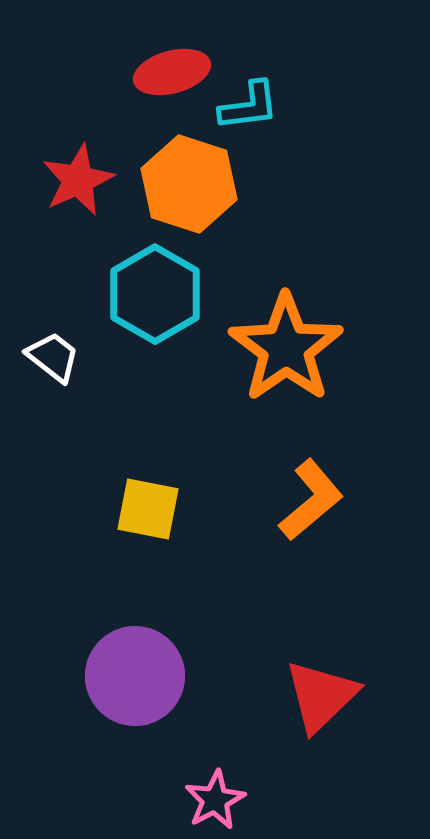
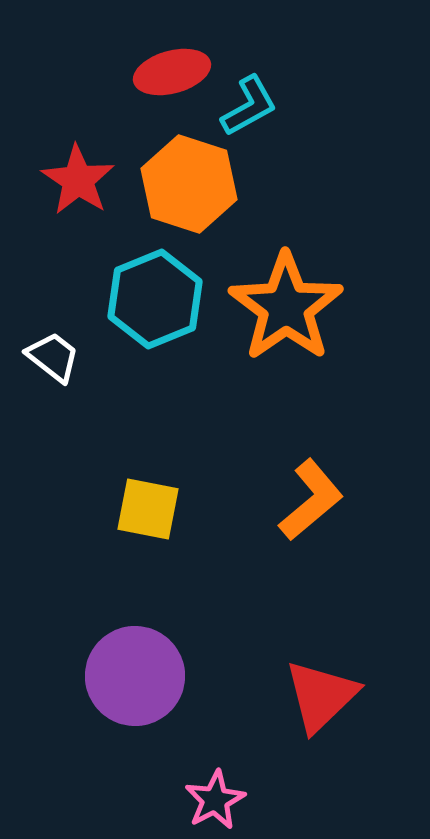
cyan L-shape: rotated 22 degrees counterclockwise
red star: rotated 14 degrees counterclockwise
cyan hexagon: moved 5 px down; rotated 8 degrees clockwise
orange star: moved 41 px up
